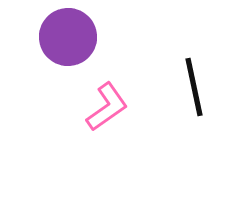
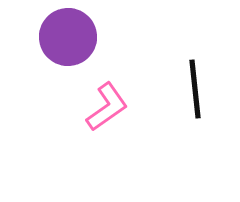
black line: moved 1 px right, 2 px down; rotated 6 degrees clockwise
